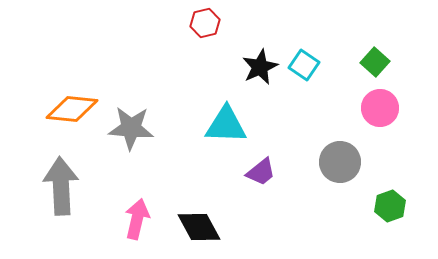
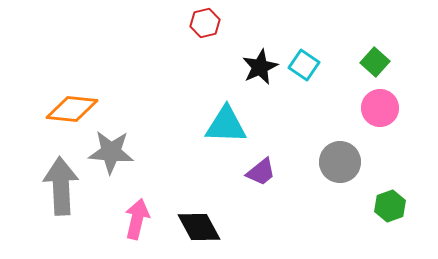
gray star: moved 20 px left, 24 px down
